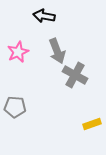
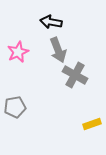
black arrow: moved 7 px right, 6 px down
gray arrow: moved 1 px right, 1 px up
gray pentagon: rotated 15 degrees counterclockwise
